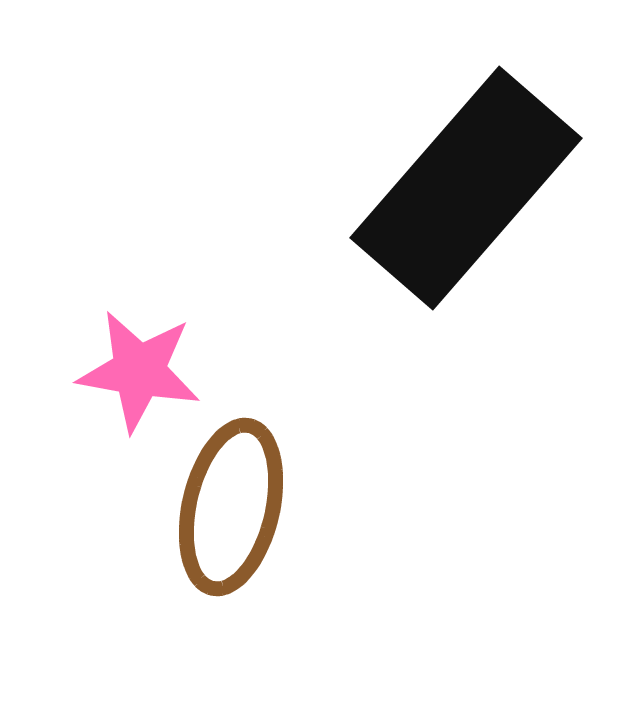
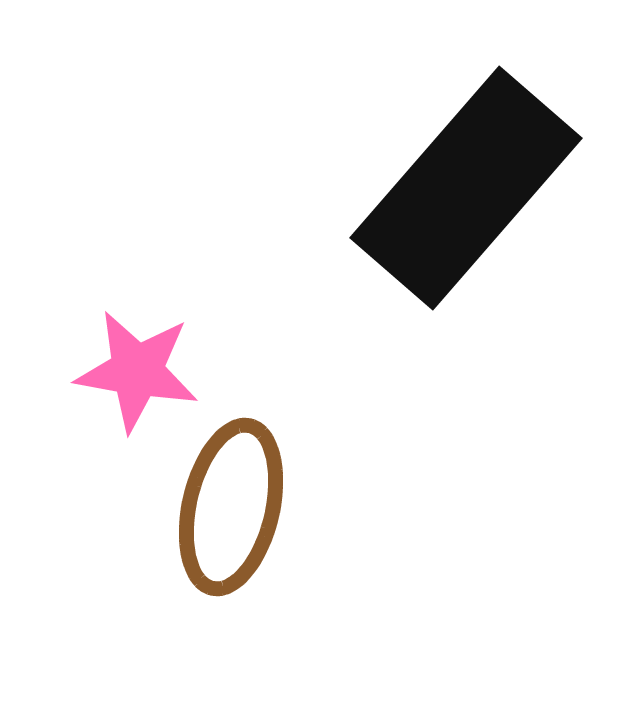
pink star: moved 2 px left
